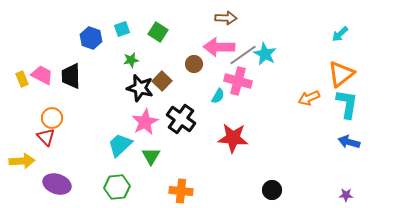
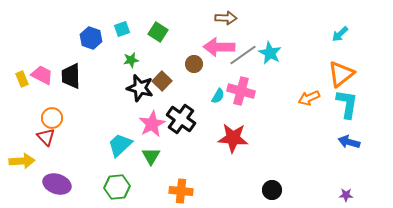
cyan star: moved 5 px right, 1 px up
pink cross: moved 3 px right, 10 px down
pink star: moved 7 px right, 2 px down
